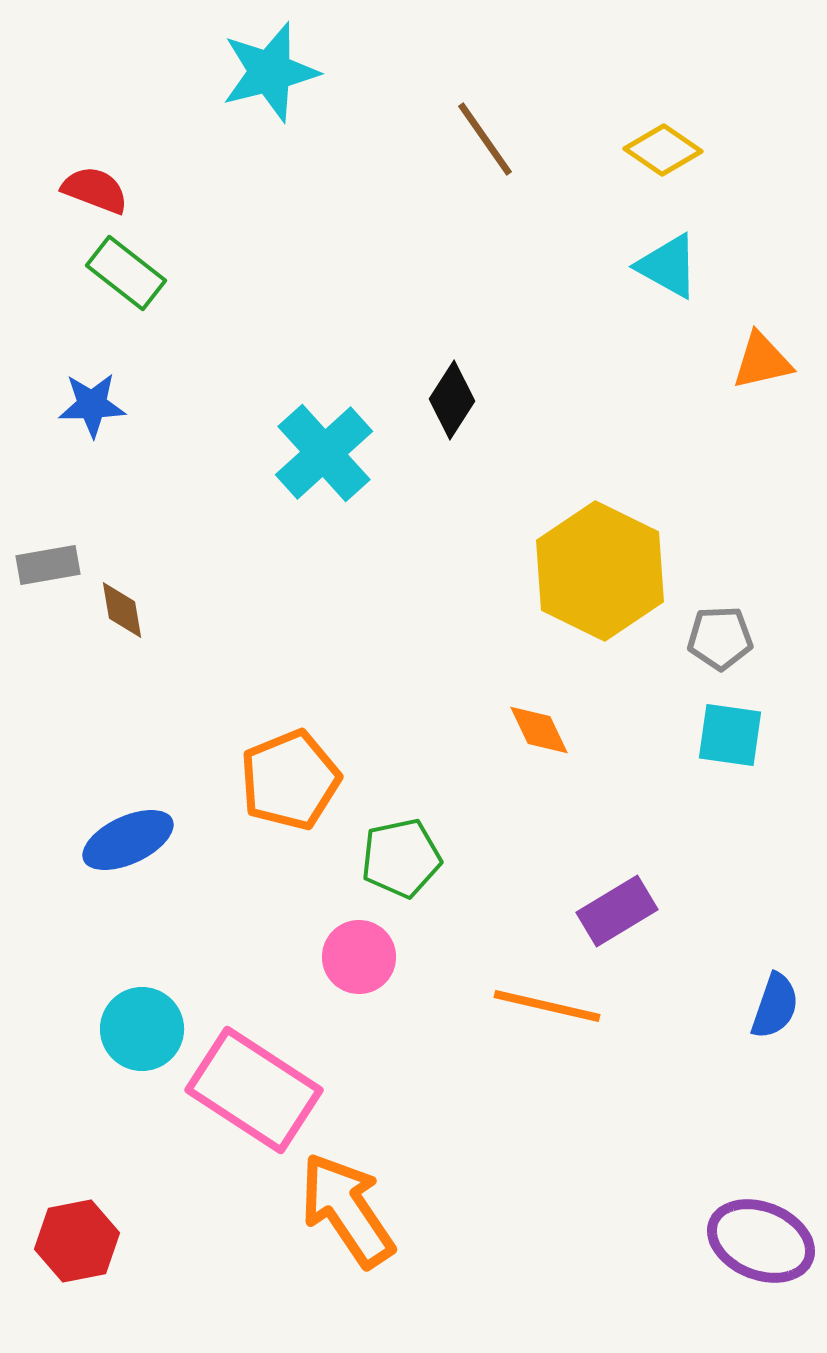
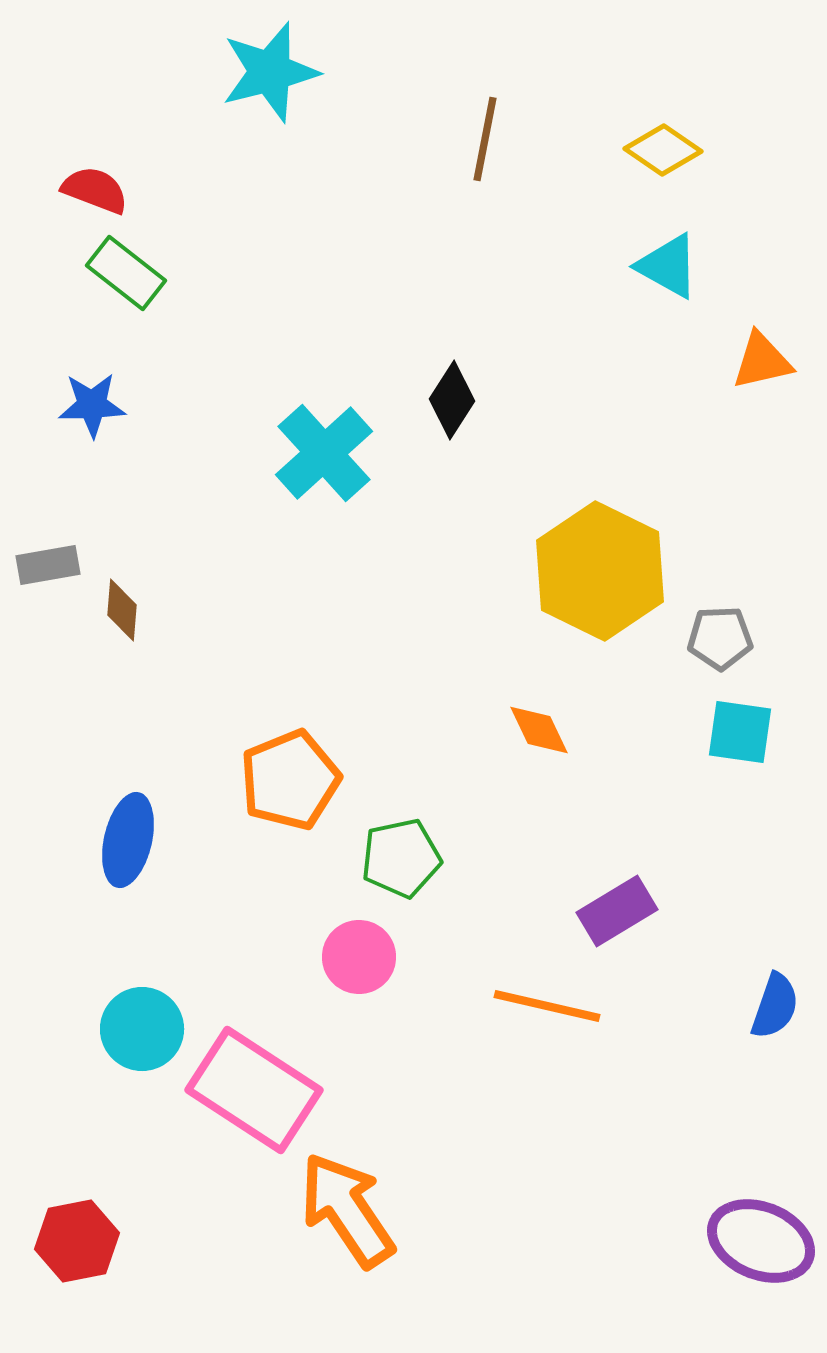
brown line: rotated 46 degrees clockwise
brown diamond: rotated 14 degrees clockwise
cyan square: moved 10 px right, 3 px up
blue ellipse: rotated 52 degrees counterclockwise
